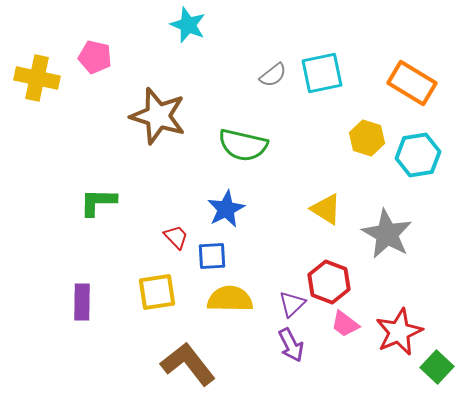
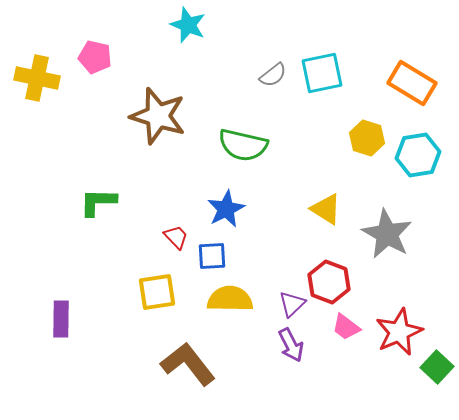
purple rectangle: moved 21 px left, 17 px down
pink trapezoid: moved 1 px right, 3 px down
